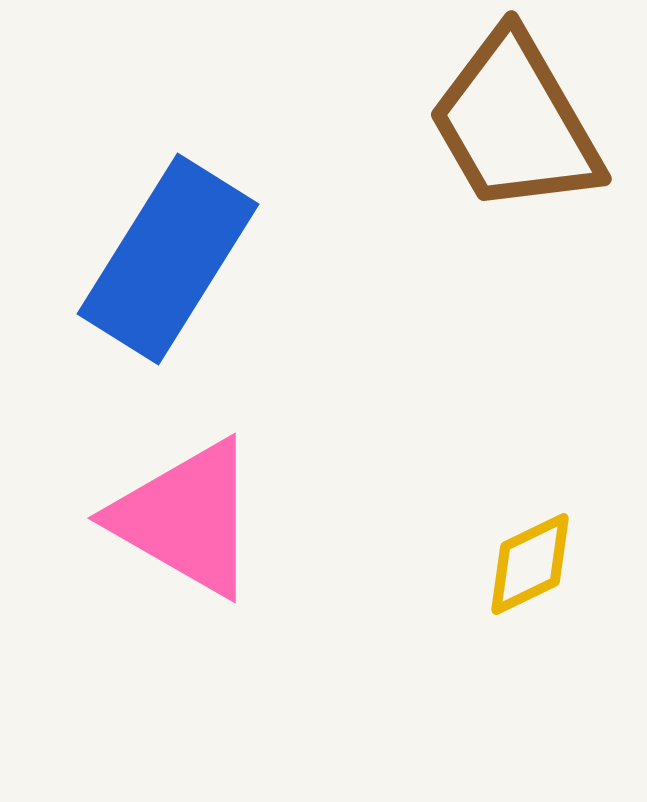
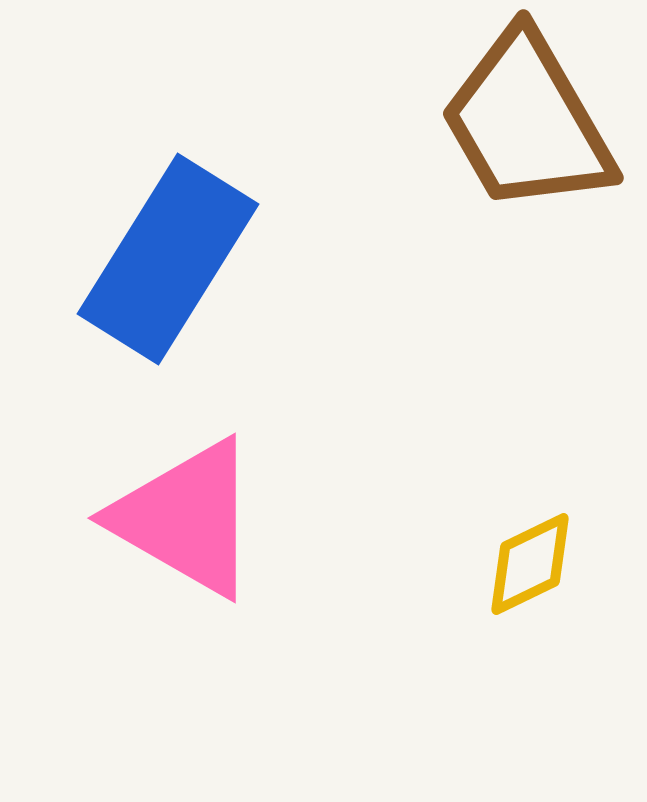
brown trapezoid: moved 12 px right, 1 px up
